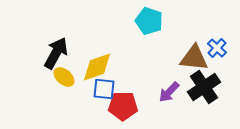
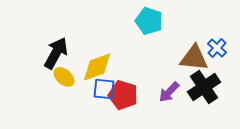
red pentagon: moved 11 px up; rotated 16 degrees clockwise
